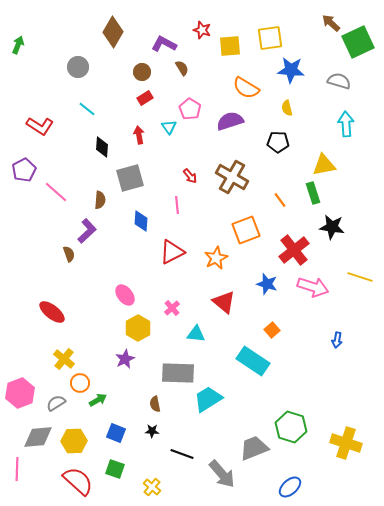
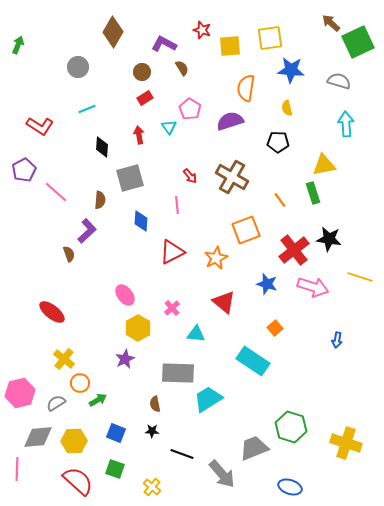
orange semicircle at (246, 88): rotated 68 degrees clockwise
cyan line at (87, 109): rotated 60 degrees counterclockwise
black star at (332, 227): moved 3 px left, 12 px down
orange square at (272, 330): moved 3 px right, 2 px up
pink hexagon at (20, 393): rotated 8 degrees clockwise
blue ellipse at (290, 487): rotated 60 degrees clockwise
